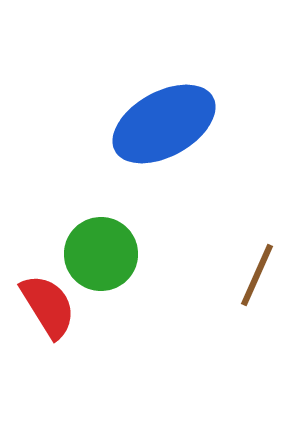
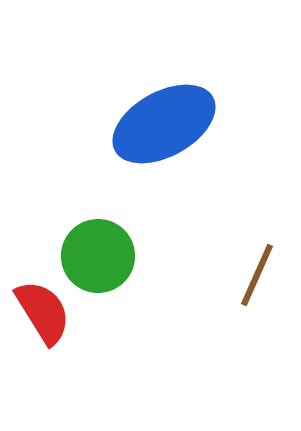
green circle: moved 3 px left, 2 px down
red semicircle: moved 5 px left, 6 px down
